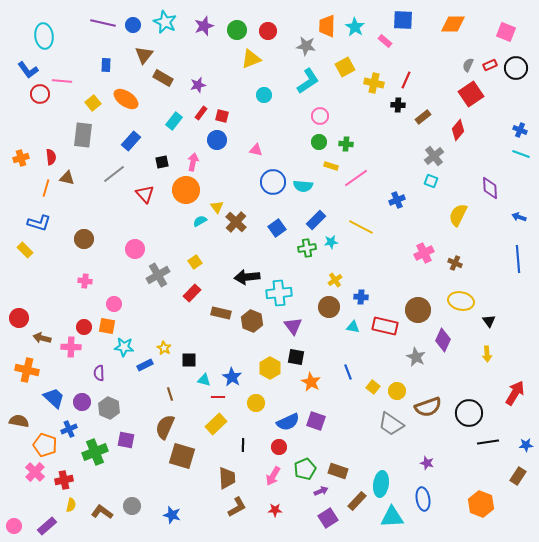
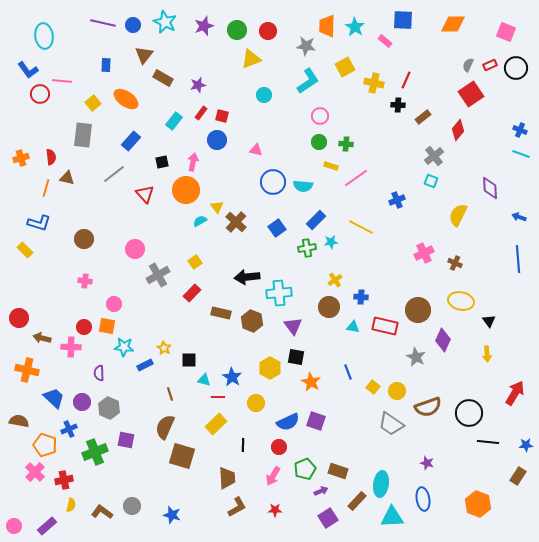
black line at (488, 442): rotated 15 degrees clockwise
orange hexagon at (481, 504): moved 3 px left
